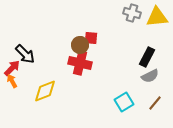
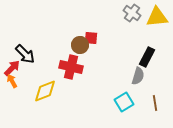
gray cross: rotated 18 degrees clockwise
red cross: moved 9 px left, 4 px down
gray semicircle: moved 12 px left; rotated 48 degrees counterclockwise
brown line: rotated 49 degrees counterclockwise
